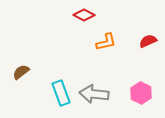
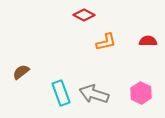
red semicircle: rotated 24 degrees clockwise
gray arrow: rotated 12 degrees clockwise
